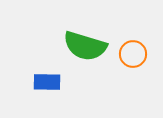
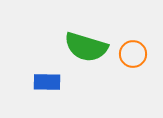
green semicircle: moved 1 px right, 1 px down
